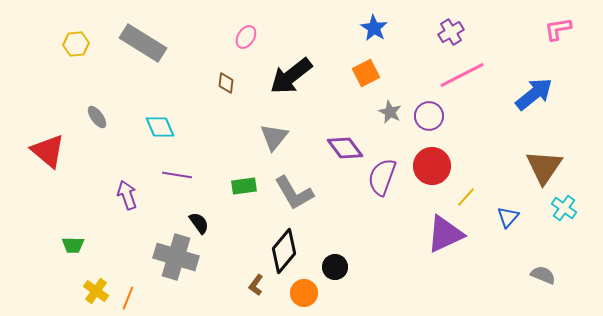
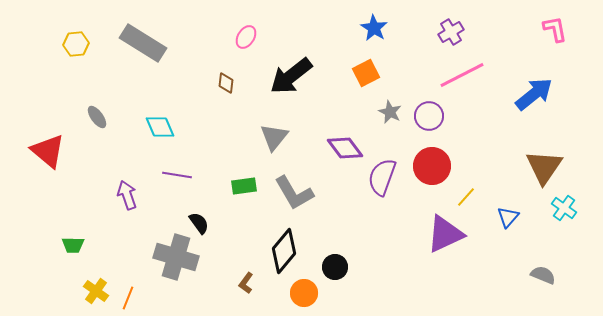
pink L-shape: moved 3 px left; rotated 88 degrees clockwise
brown L-shape: moved 10 px left, 2 px up
